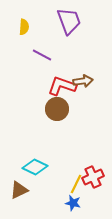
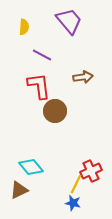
purple trapezoid: rotated 20 degrees counterclockwise
brown arrow: moved 4 px up
red L-shape: moved 23 px left; rotated 64 degrees clockwise
brown circle: moved 2 px left, 2 px down
cyan diamond: moved 4 px left; rotated 25 degrees clockwise
red cross: moved 2 px left, 6 px up
